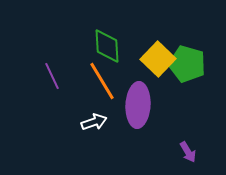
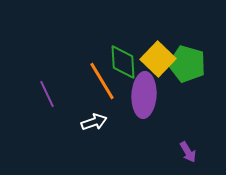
green diamond: moved 16 px right, 16 px down
purple line: moved 5 px left, 18 px down
purple ellipse: moved 6 px right, 10 px up
